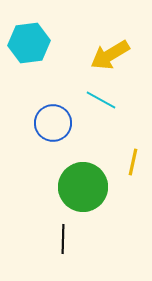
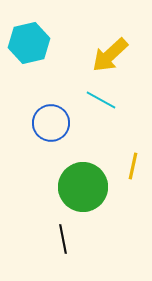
cyan hexagon: rotated 6 degrees counterclockwise
yellow arrow: rotated 12 degrees counterclockwise
blue circle: moved 2 px left
yellow line: moved 4 px down
black line: rotated 12 degrees counterclockwise
